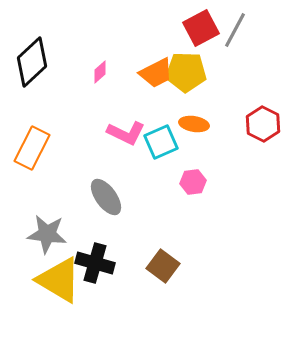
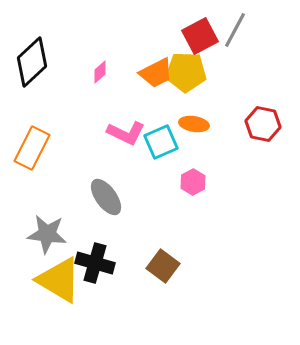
red square: moved 1 px left, 8 px down
red hexagon: rotated 16 degrees counterclockwise
pink hexagon: rotated 20 degrees counterclockwise
